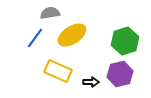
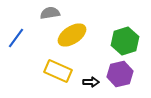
blue line: moved 19 px left
